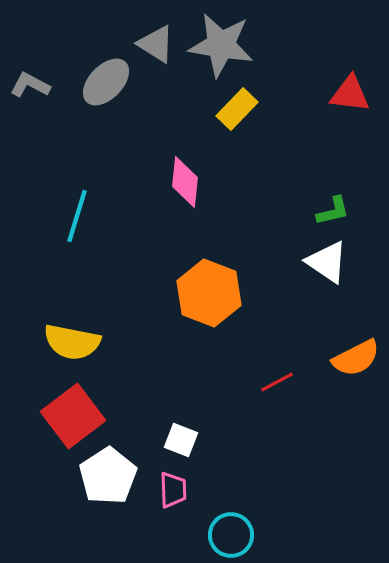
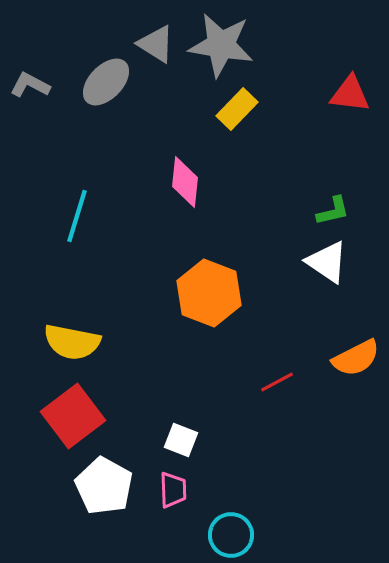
white pentagon: moved 4 px left, 10 px down; rotated 10 degrees counterclockwise
